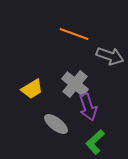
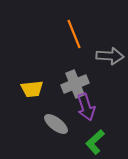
orange line: rotated 48 degrees clockwise
gray arrow: rotated 16 degrees counterclockwise
gray cross: rotated 28 degrees clockwise
yellow trapezoid: rotated 25 degrees clockwise
purple arrow: moved 2 px left
